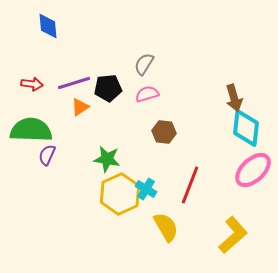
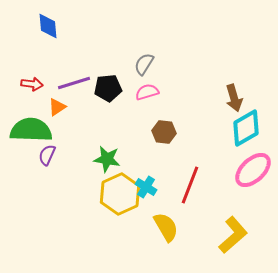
pink semicircle: moved 2 px up
orange triangle: moved 23 px left
cyan diamond: rotated 54 degrees clockwise
cyan cross: moved 2 px up
